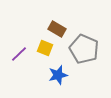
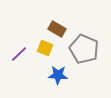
blue star: rotated 18 degrees clockwise
